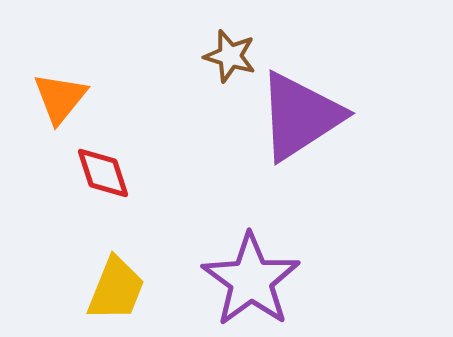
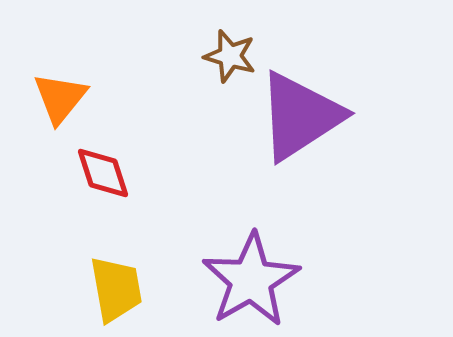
purple star: rotated 6 degrees clockwise
yellow trapezoid: rotated 32 degrees counterclockwise
